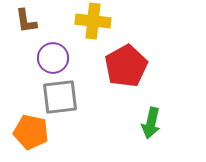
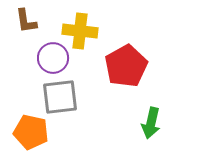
yellow cross: moved 13 px left, 10 px down
